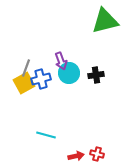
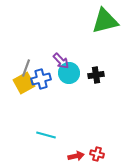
purple arrow: rotated 24 degrees counterclockwise
